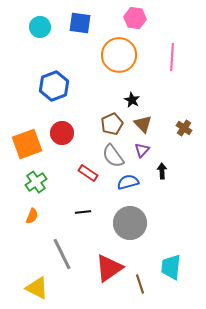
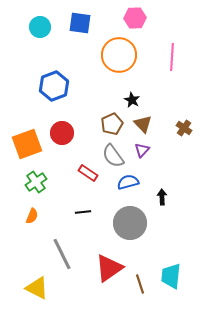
pink hexagon: rotated 10 degrees counterclockwise
black arrow: moved 26 px down
cyan trapezoid: moved 9 px down
